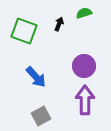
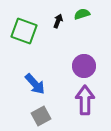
green semicircle: moved 2 px left, 1 px down
black arrow: moved 1 px left, 3 px up
blue arrow: moved 1 px left, 7 px down
